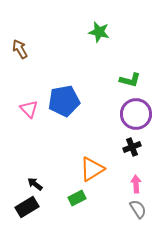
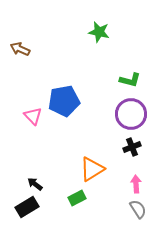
brown arrow: rotated 36 degrees counterclockwise
pink triangle: moved 4 px right, 7 px down
purple circle: moved 5 px left
